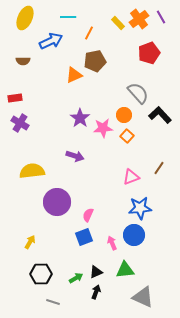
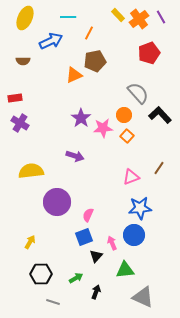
yellow rectangle: moved 8 px up
purple star: moved 1 px right
yellow semicircle: moved 1 px left
black triangle: moved 16 px up; rotated 24 degrees counterclockwise
